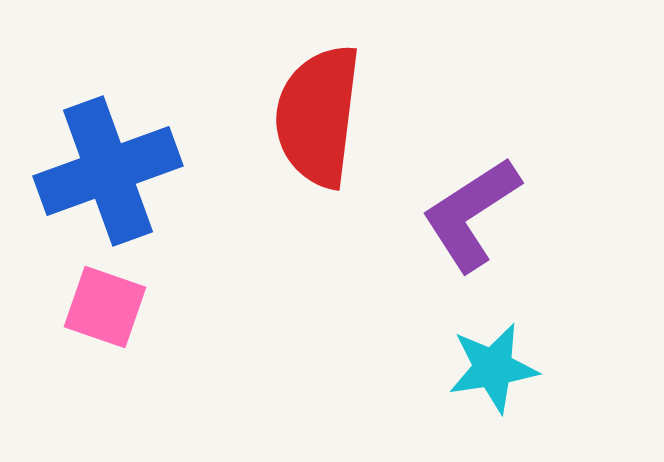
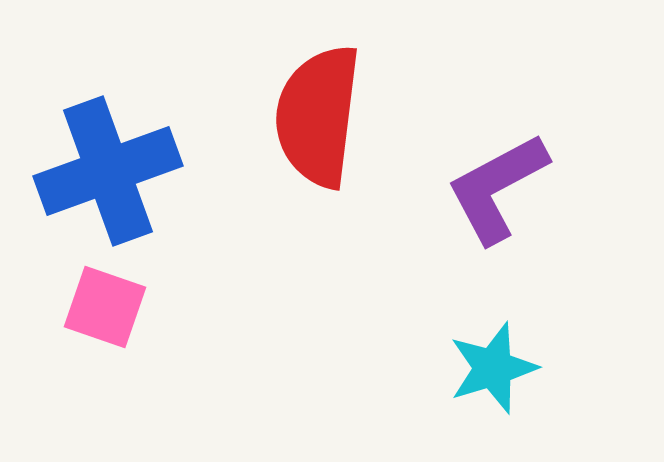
purple L-shape: moved 26 px right, 26 px up; rotated 5 degrees clockwise
cyan star: rotated 8 degrees counterclockwise
